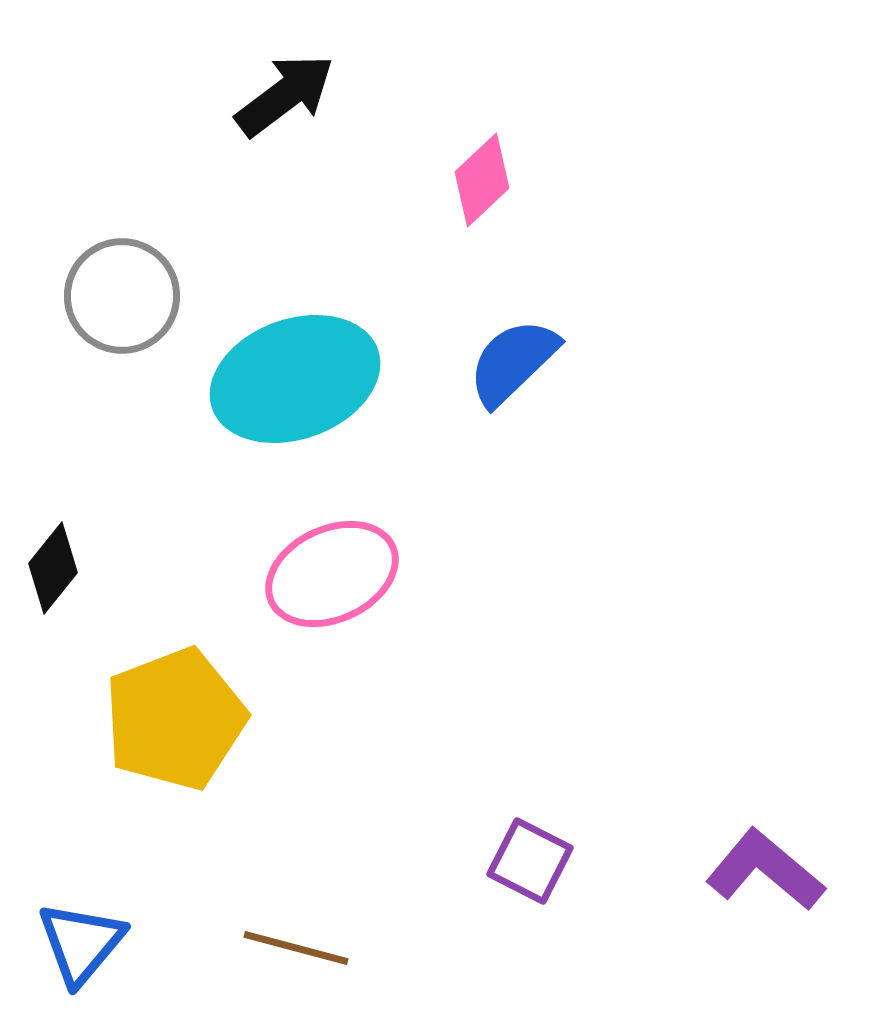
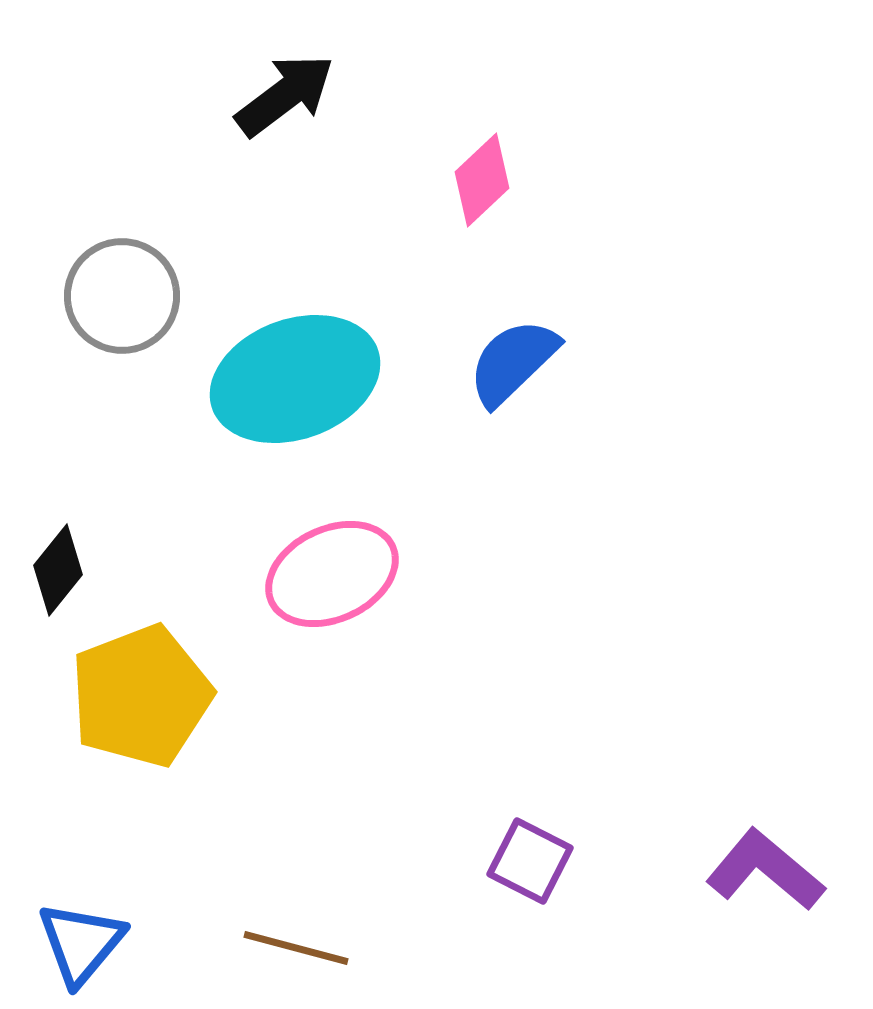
black diamond: moved 5 px right, 2 px down
yellow pentagon: moved 34 px left, 23 px up
